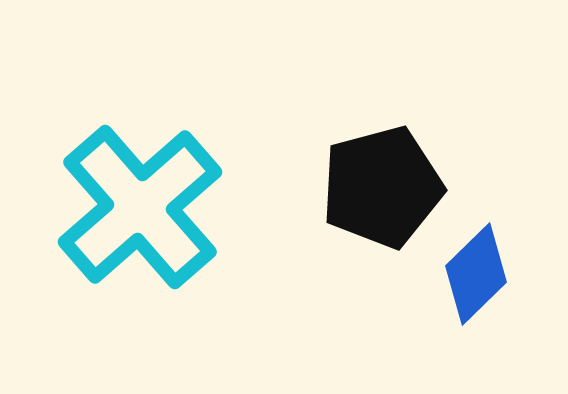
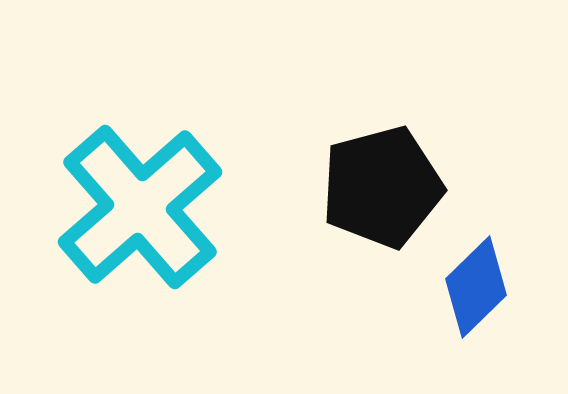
blue diamond: moved 13 px down
